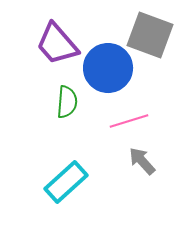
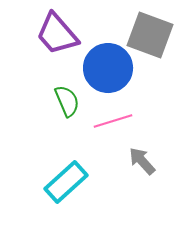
purple trapezoid: moved 10 px up
green semicircle: moved 1 px up; rotated 28 degrees counterclockwise
pink line: moved 16 px left
